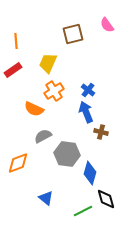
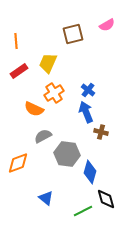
pink semicircle: rotated 84 degrees counterclockwise
red rectangle: moved 6 px right, 1 px down
orange cross: moved 2 px down
blue diamond: moved 1 px up
